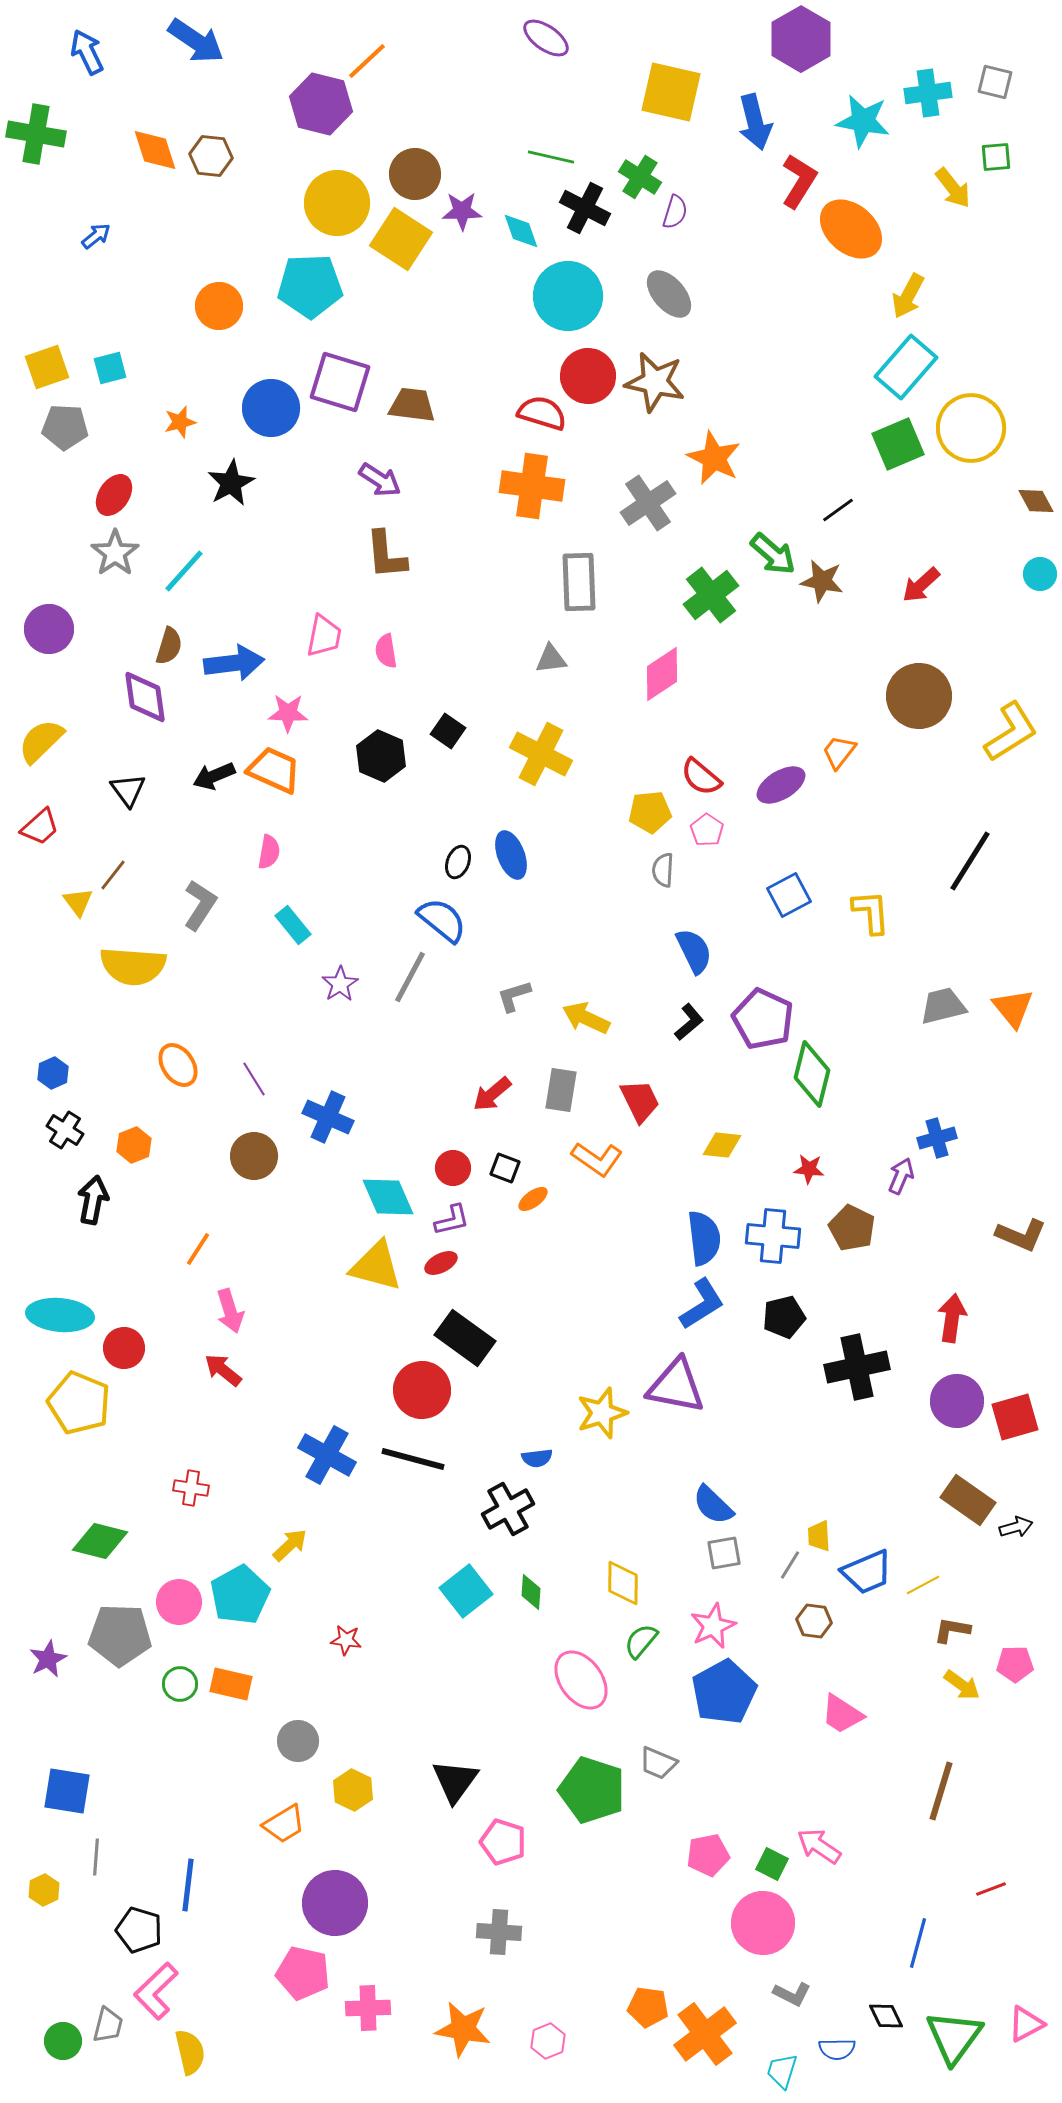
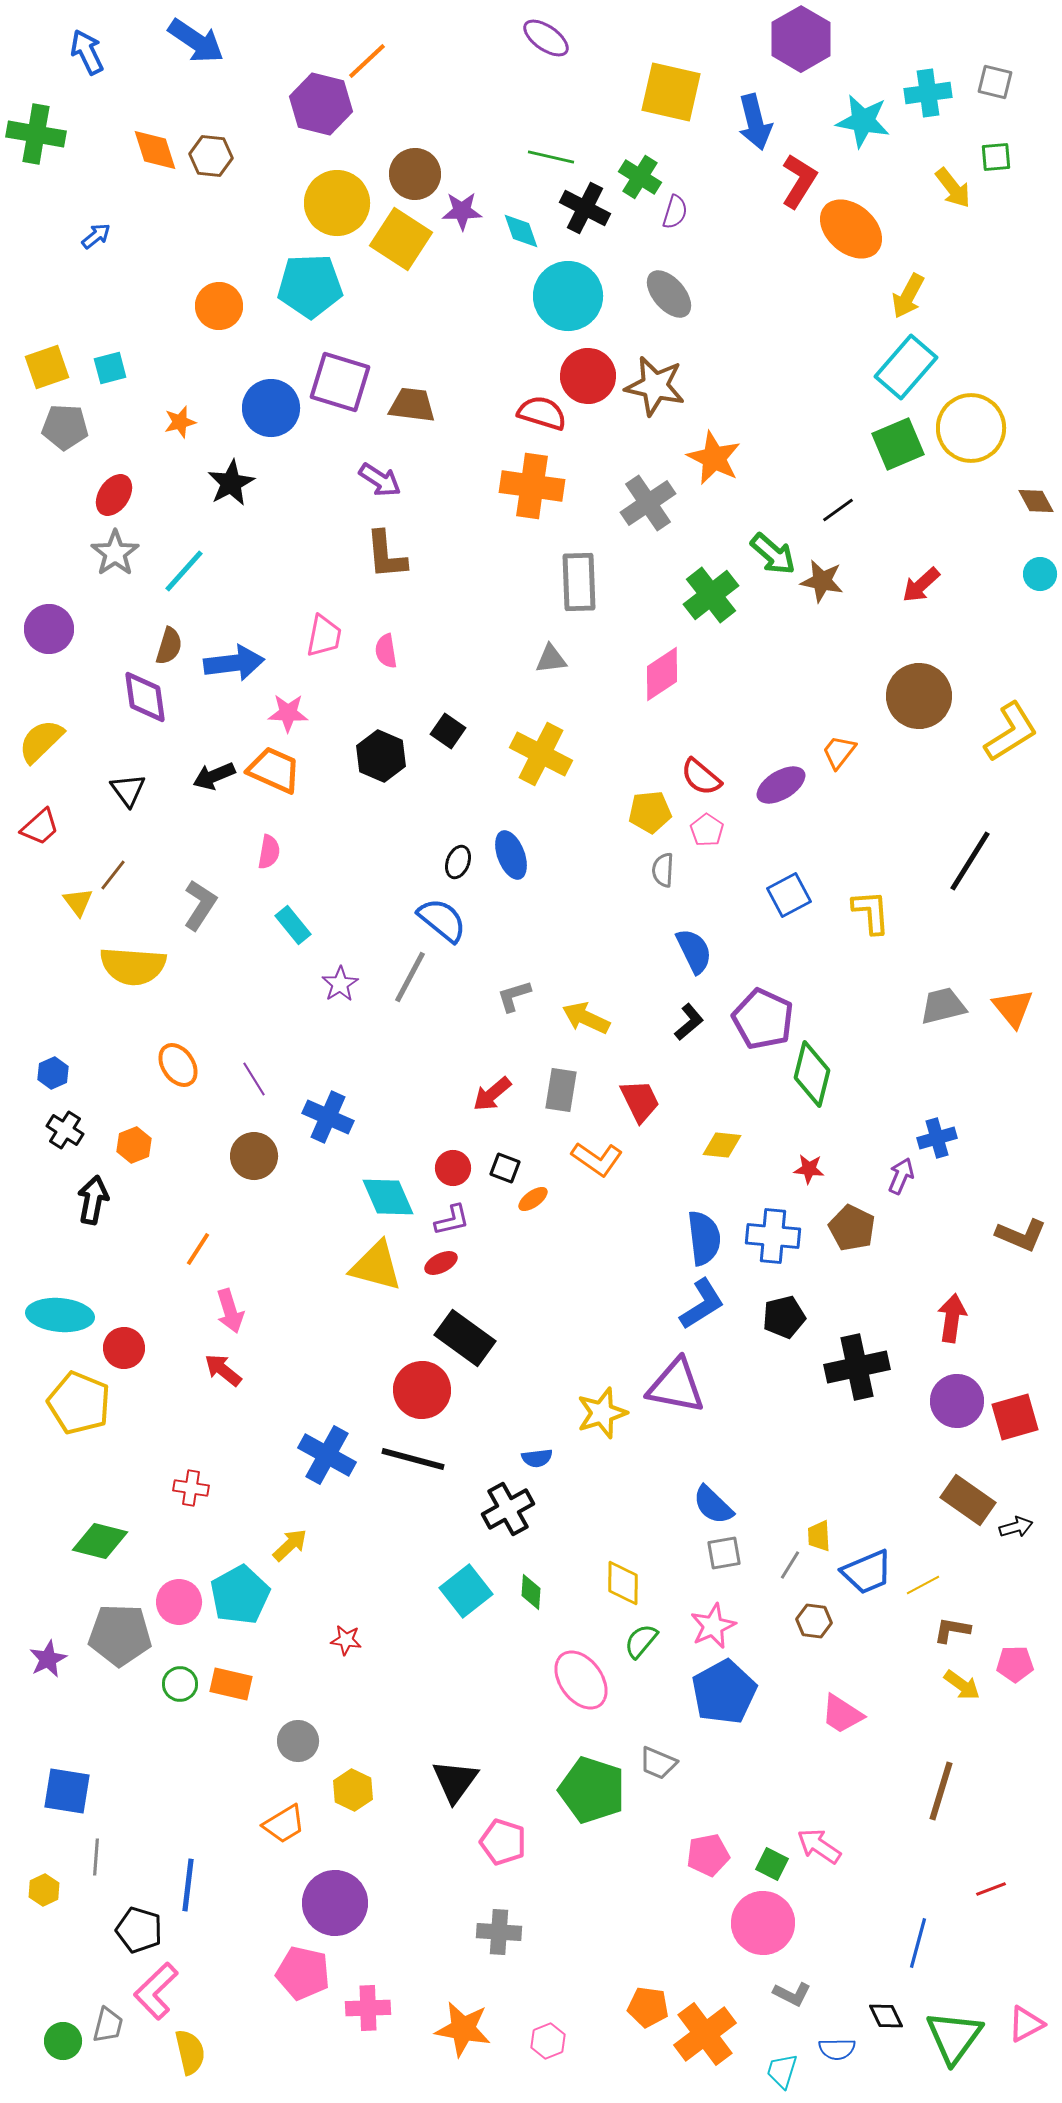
brown star at (655, 382): moved 4 px down
